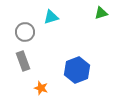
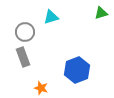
gray rectangle: moved 4 px up
